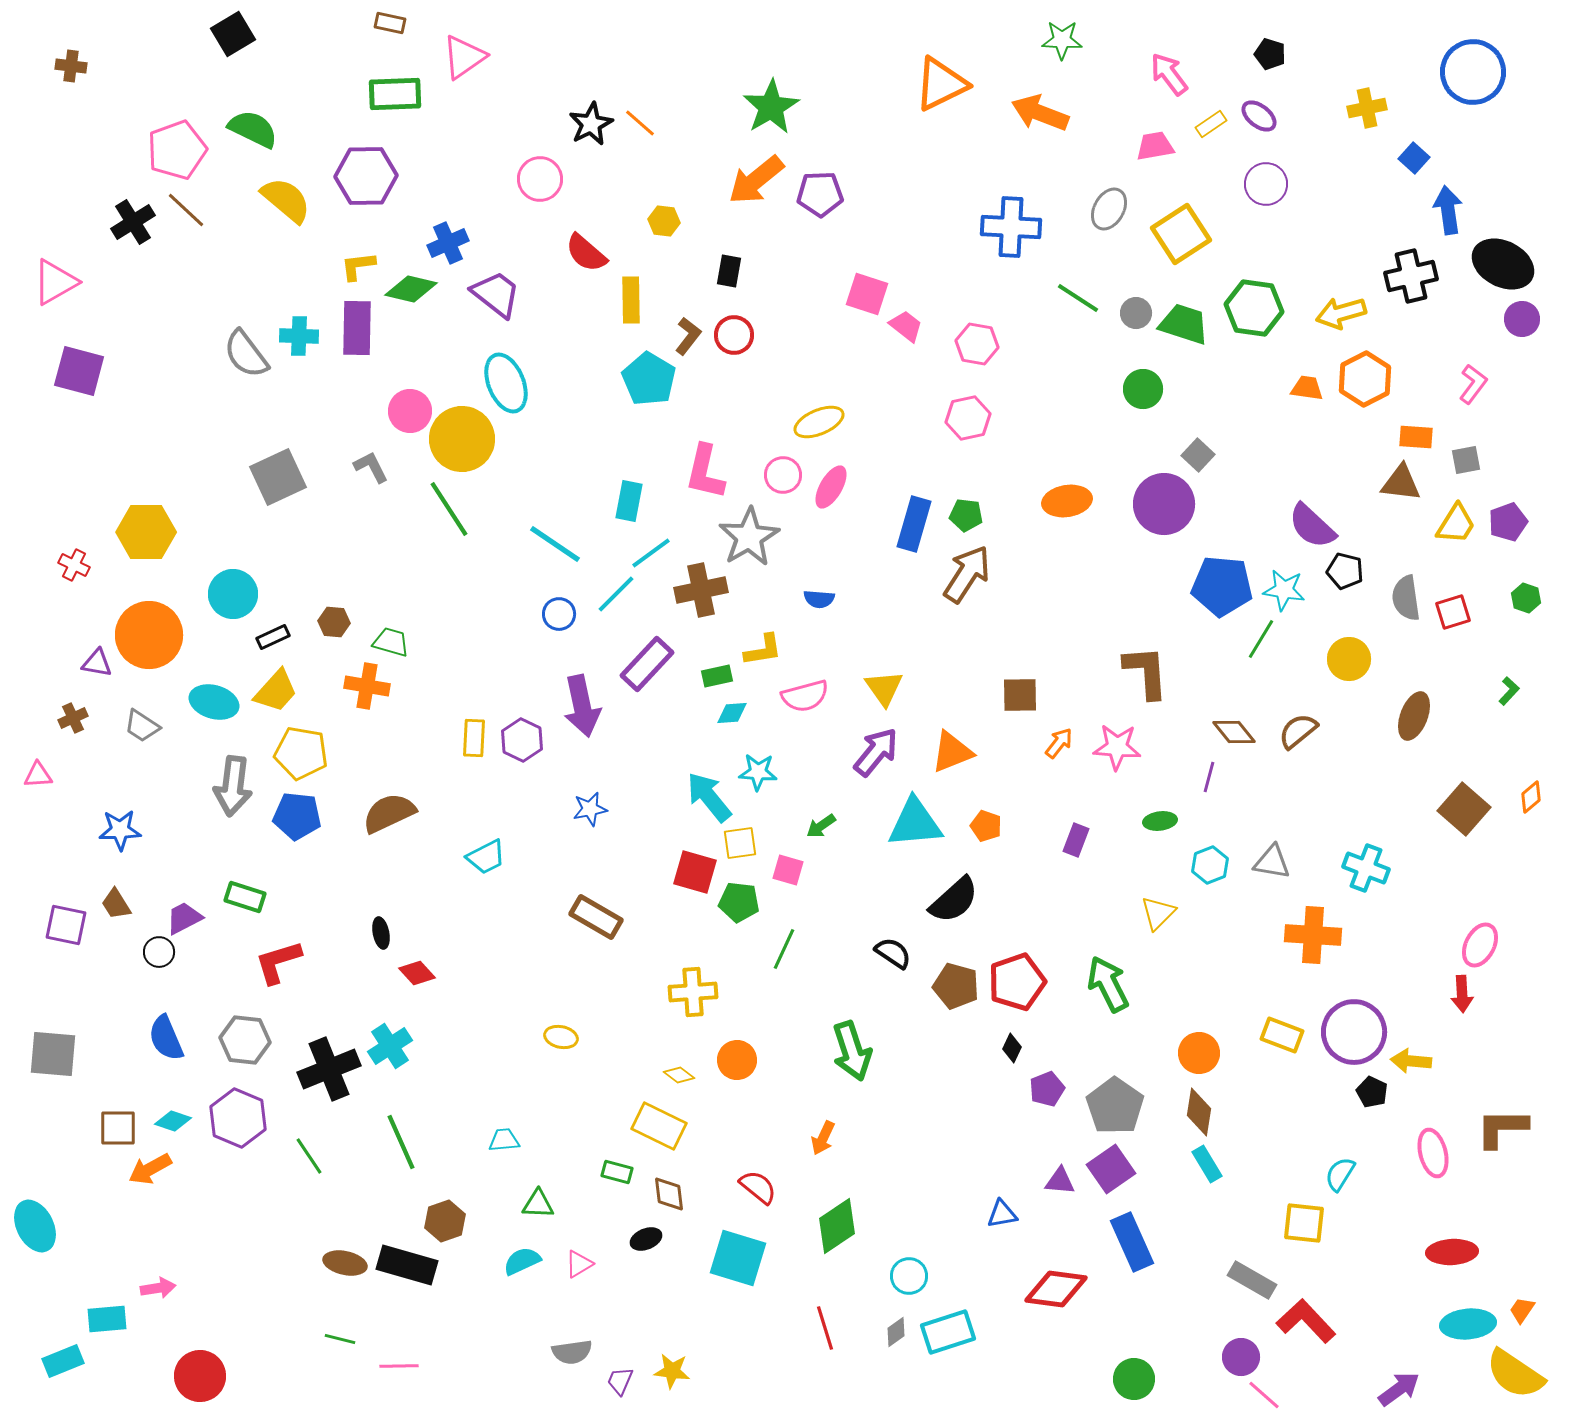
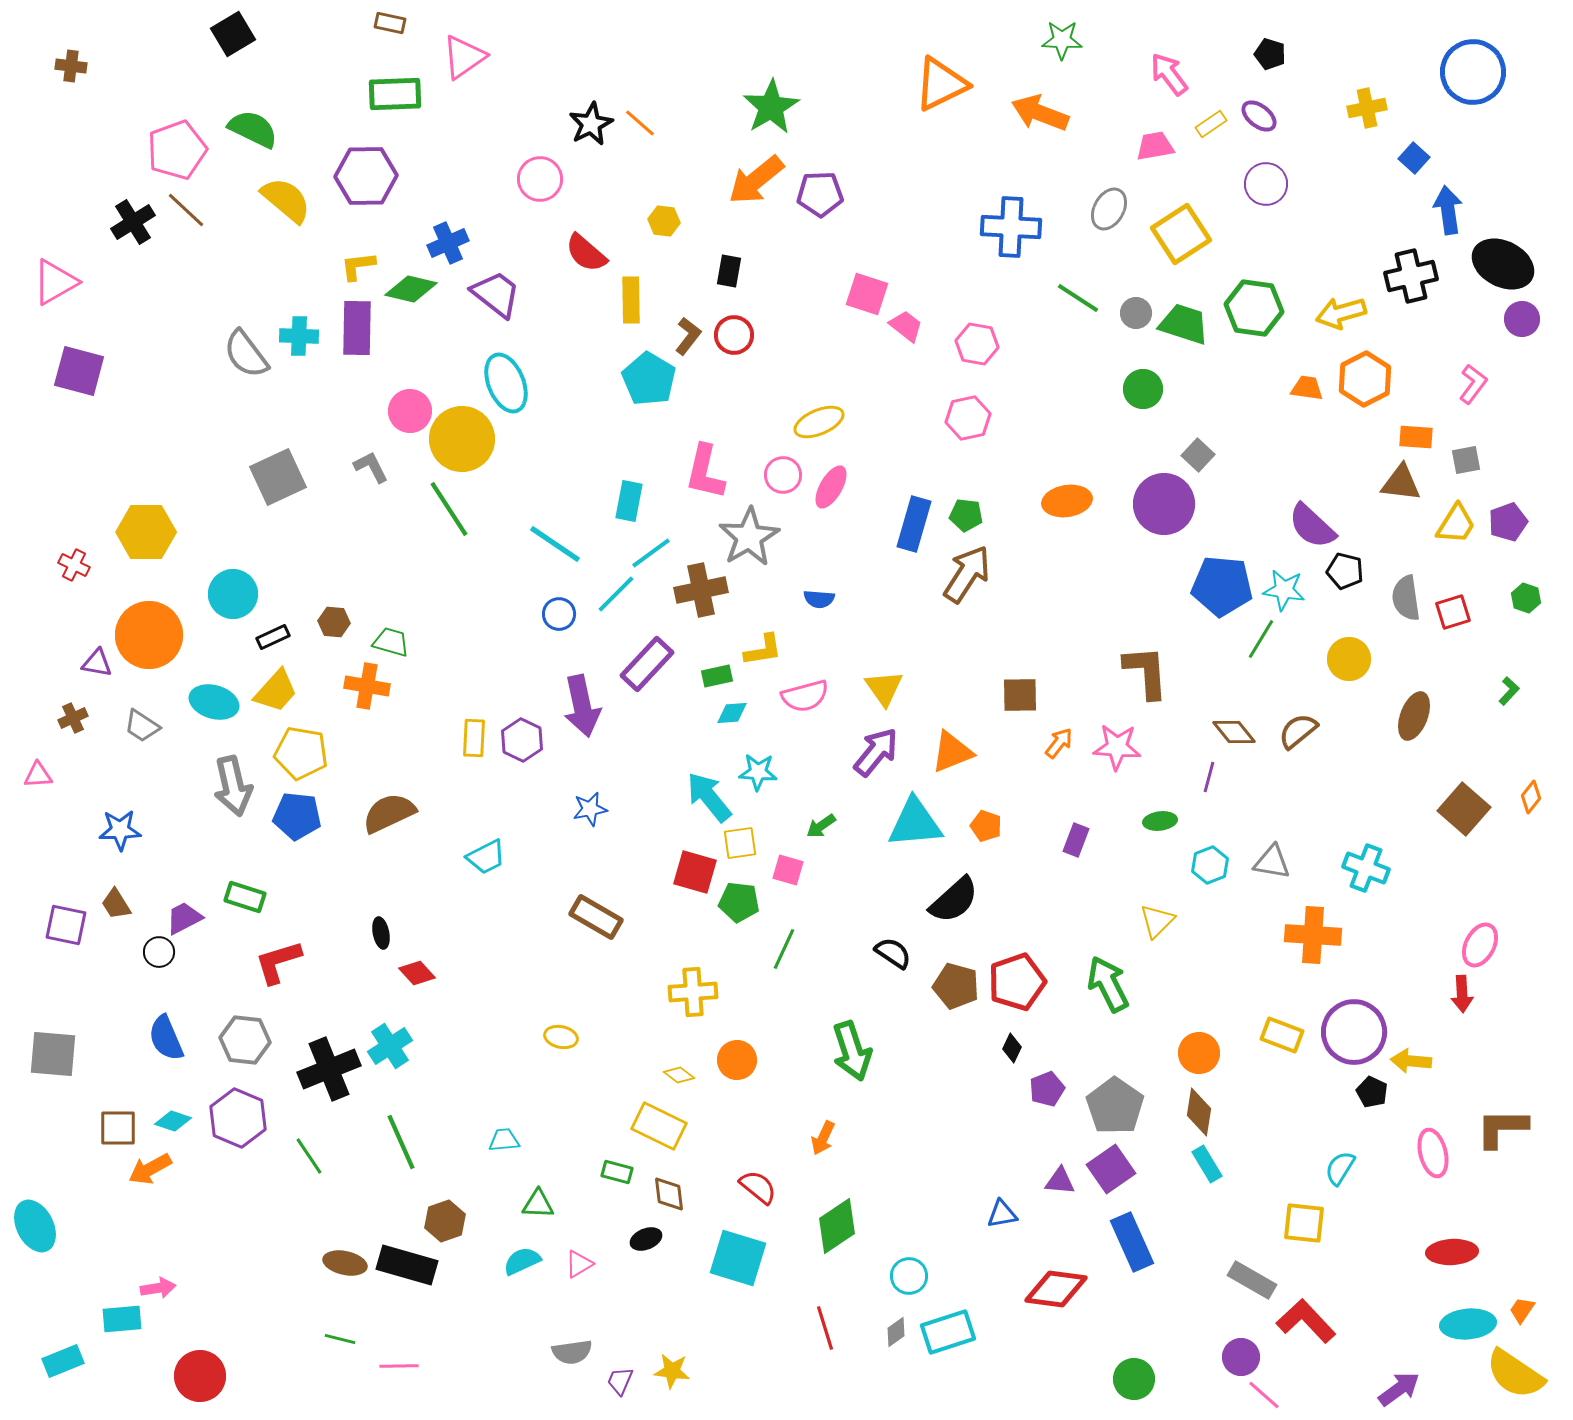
gray arrow at (233, 786): rotated 20 degrees counterclockwise
orange diamond at (1531, 797): rotated 12 degrees counterclockwise
yellow triangle at (1158, 913): moved 1 px left, 8 px down
cyan semicircle at (1340, 1174): moved 6 px up
cyan rectangle at (107, 1319): moved 15 px right
